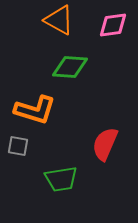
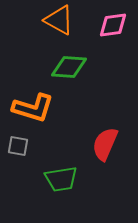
green diamond: moved 1 px left
orange L-shape: moved 2 px left, 2 px up
